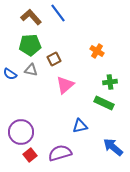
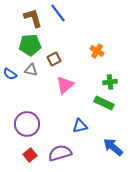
brown L-shape: moved 2 px right, 1 px down; rotated 25 degrees clockwise
purple circle: moved 6 px right, 8 px up
